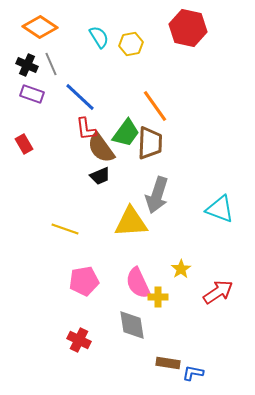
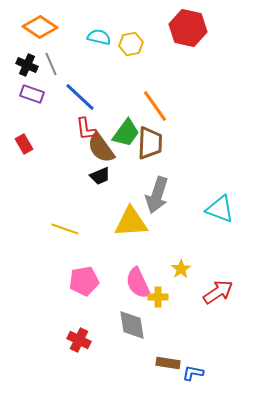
cyan semicircle: rotated 45 degrees counterclockwise
